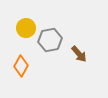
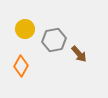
yellow circle: moved 1 px left, 1 px down
gray hexagon: moved 4 px right
